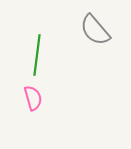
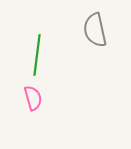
gray semicircle: rotated 28 degrees clockwise
